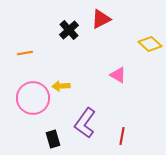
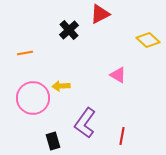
red triangle: moved 1 px left, 5 px up
yellow diamond: moved 2 px left, 4 px up
black rectangle: moved 2 px down
